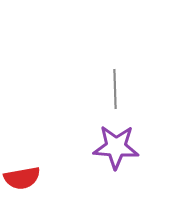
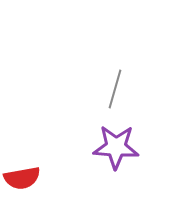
gray line: rotated 18 degrees clockwise
